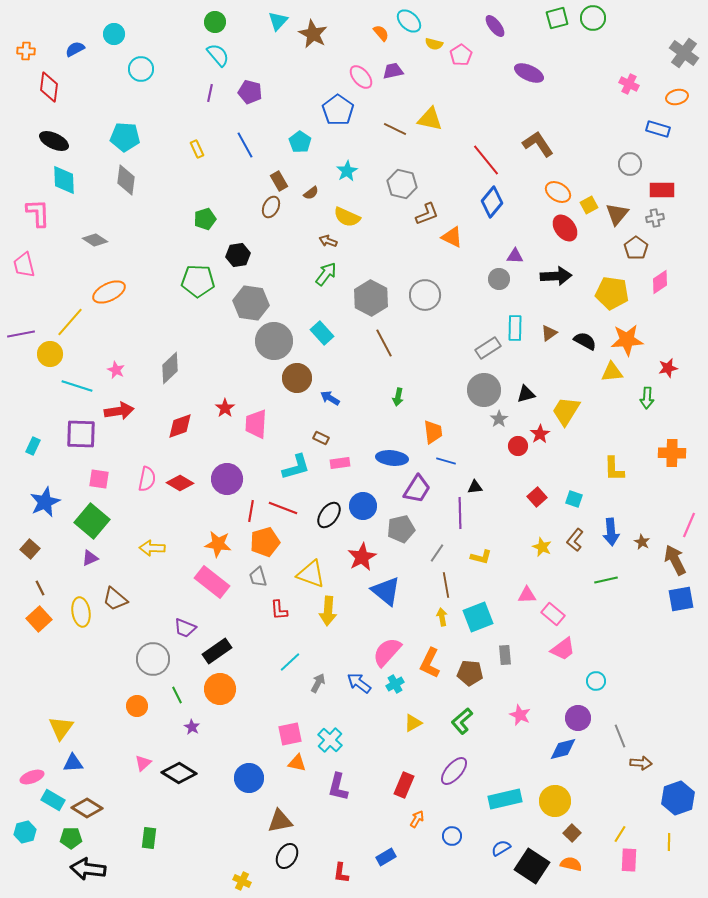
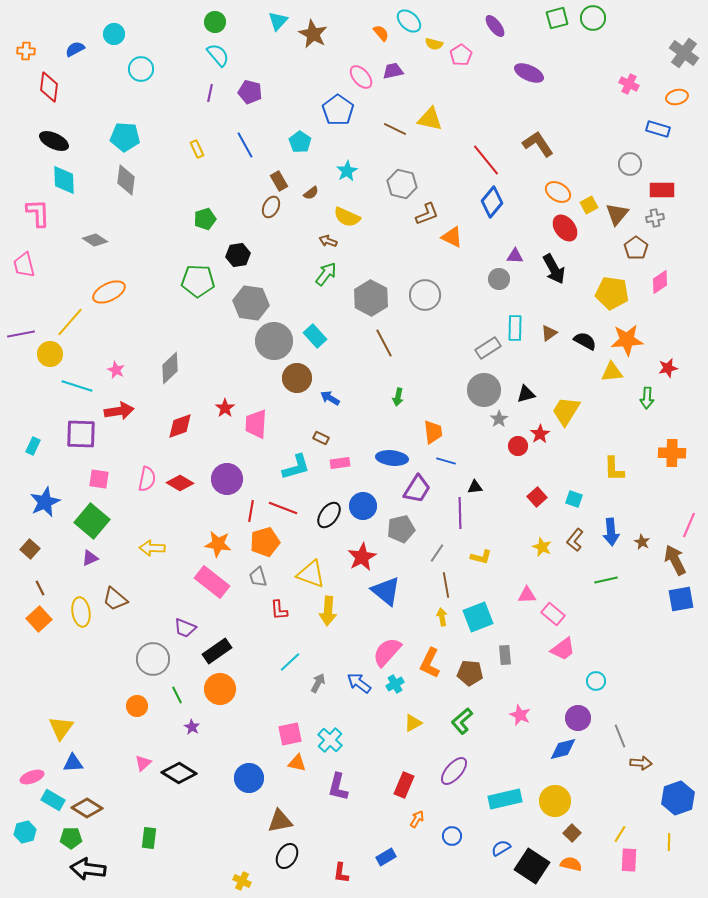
black arrow at (556, 276): moved 2 px left, 7 px up; rotated 64 degrees clockwise
cyan rectangle at (322, 333): moved 7 px left, 3 px down
